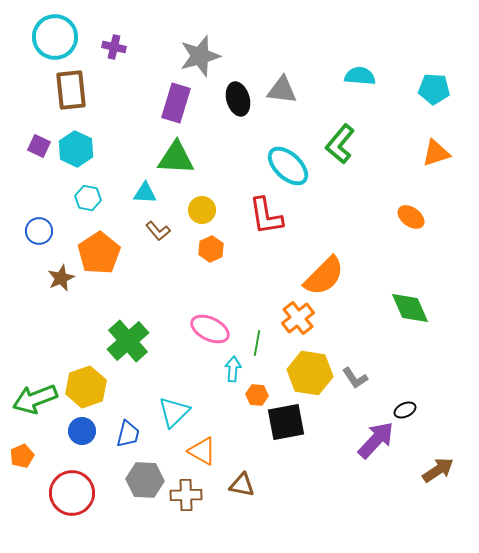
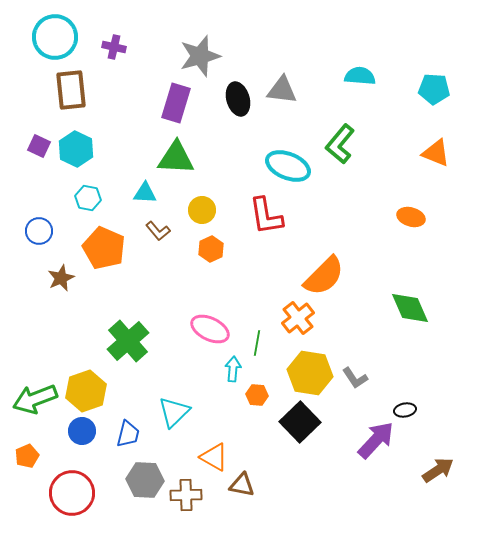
orange triangle at (436, 153): rotated 40 degrees clockwise
cyan ellipse at (288, 166): rotated 21 degrees counterclockwise
orange ellipse at (411, 217): rotated 20 degrees counterclockwise
orange pentagon at (99, 253): moved 5 px right, 5 px up; rotated 15 degrees counterclockwise
yellow hexagon at (86, 387): moved 4 px down
black ellipse at (405, 410): rotated 15 degrees clockwise
black square at (286, 422): moved 14 px right; rotated 33 degrees counterclockwise
orange triangle at (202, 451): moved 12 px right, 6 px down
orange pentagon at (22, 456): moved 5 px right
